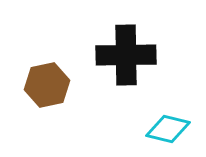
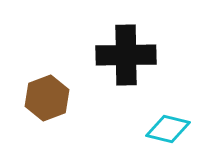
brown hexagon: moved 13 px down; rotated 9 degrees counterclockwise
